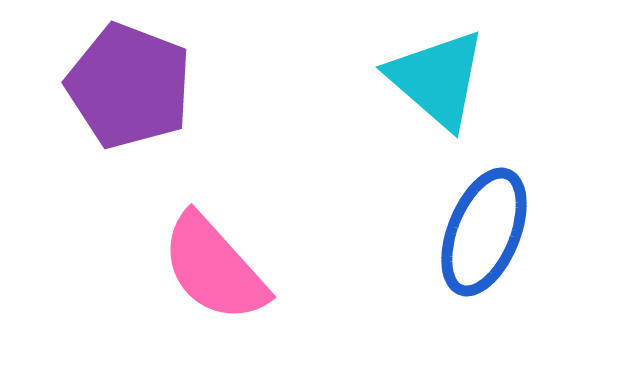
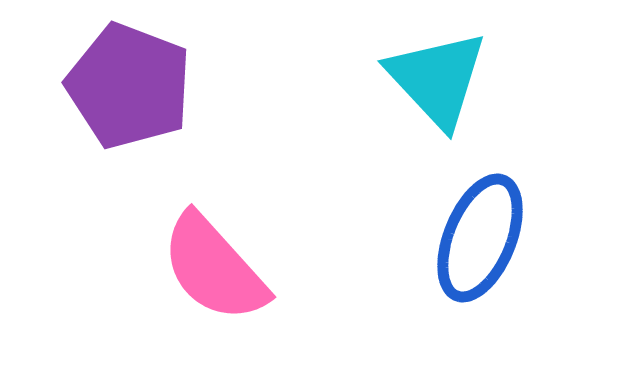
cyan triangle: rotated 6 degrees clockwise
blue ellipse: moved 4 px left, 6 px down
